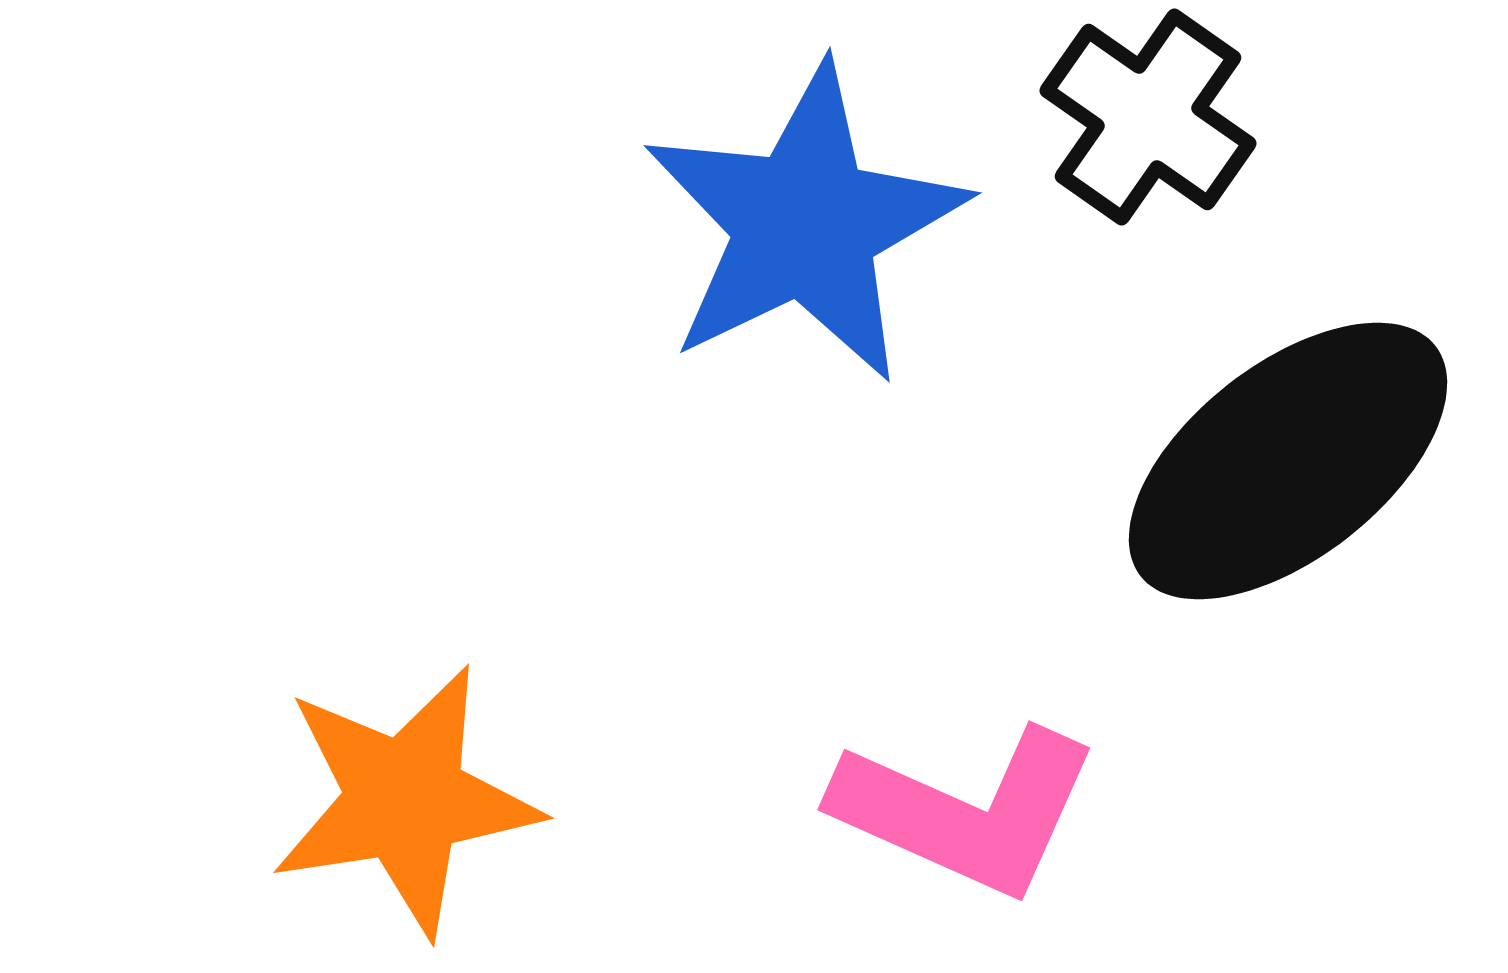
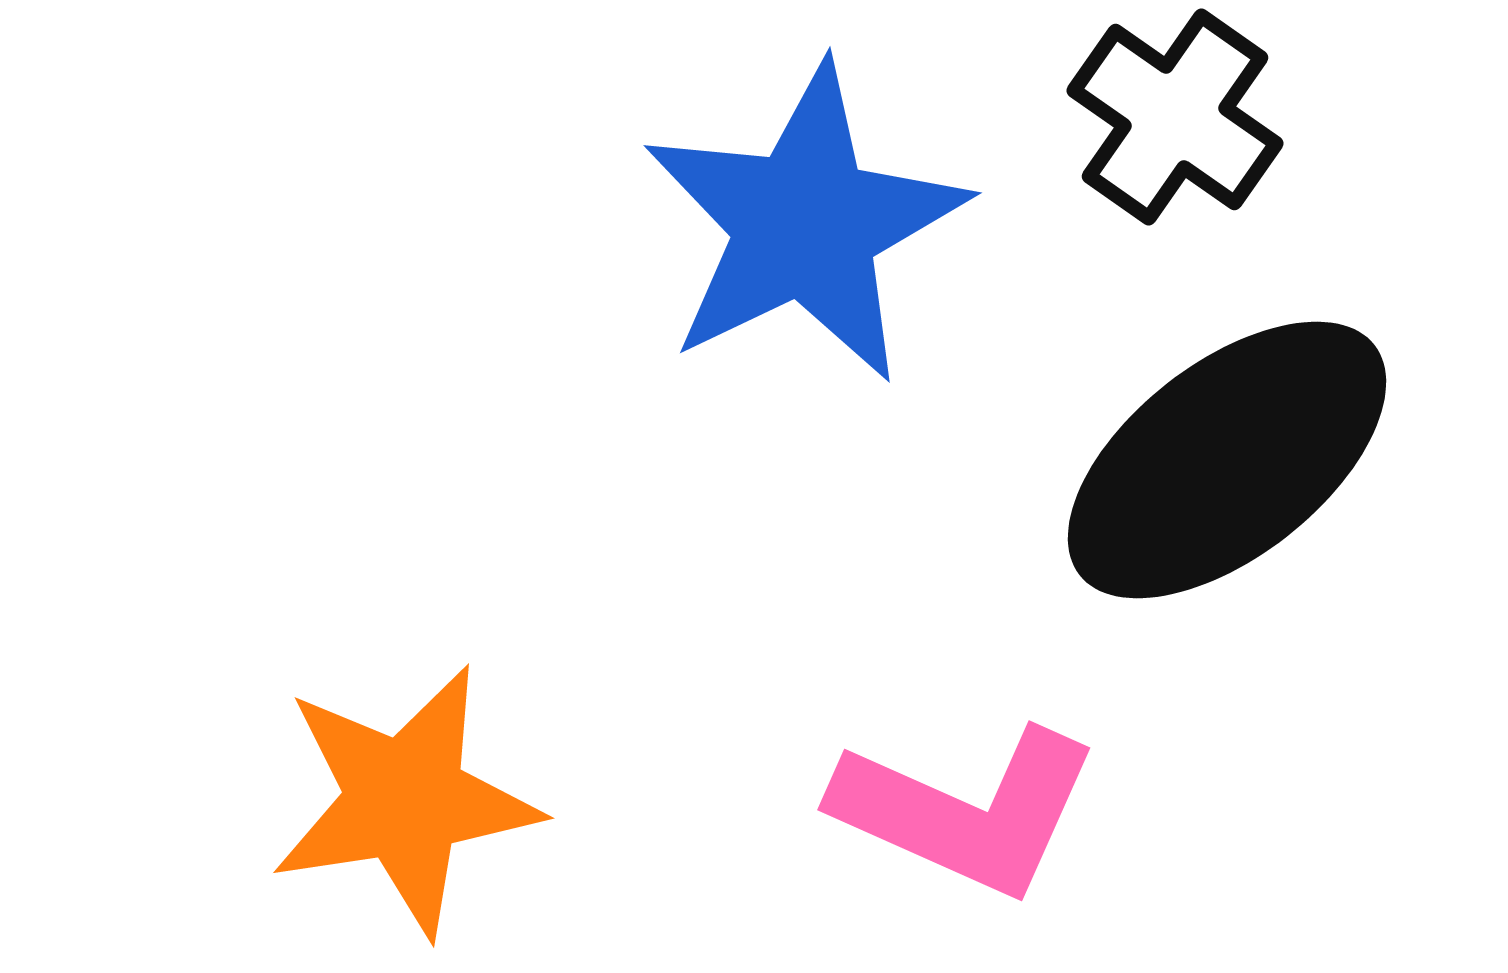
black cross: moved 27 px right
black ellipse: moved 61 px left, 1 px up
